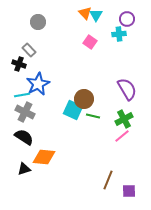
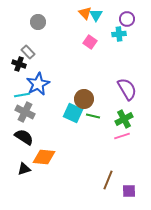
gray rectangle: moved 1 px left, 2 px down
cyan square: moved 3 px down
pink line: rotated 21 degrees clockwise
